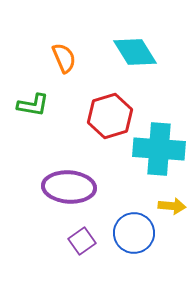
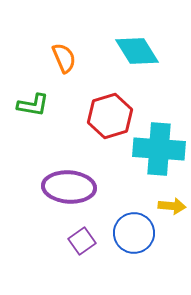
cyan diamond: moved 2 px right, 1 px up
